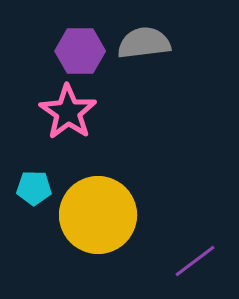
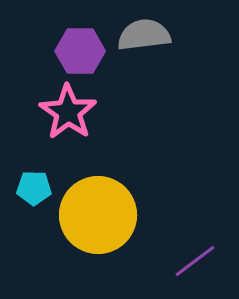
gray semicircle: moved 8 px up
